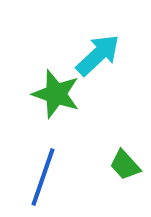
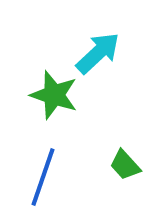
cyan arrow: moved 2 px up
green star: moved 2 px left, 1 px down
